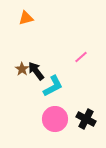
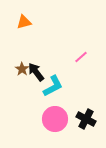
orange triangle: moved 2 px left, 4 px down
black arrow: moved 1 px down
